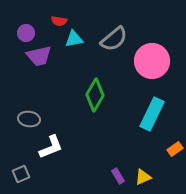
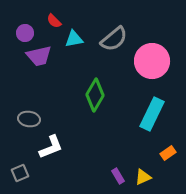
red semicircle: moved 5 px left; rotated 35 degrees clockwise
purple circle: moved 1 px left
orange rectangle: moved 7 px left, 4 px down
gray square: moved 1 px left, 1 px up
